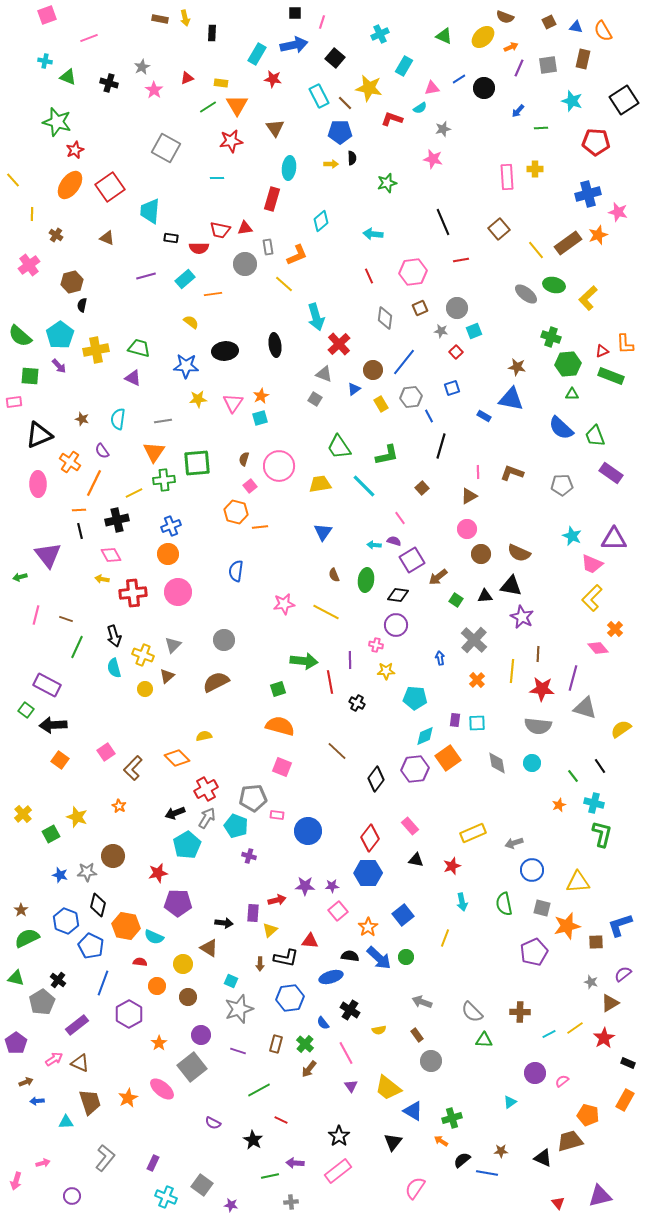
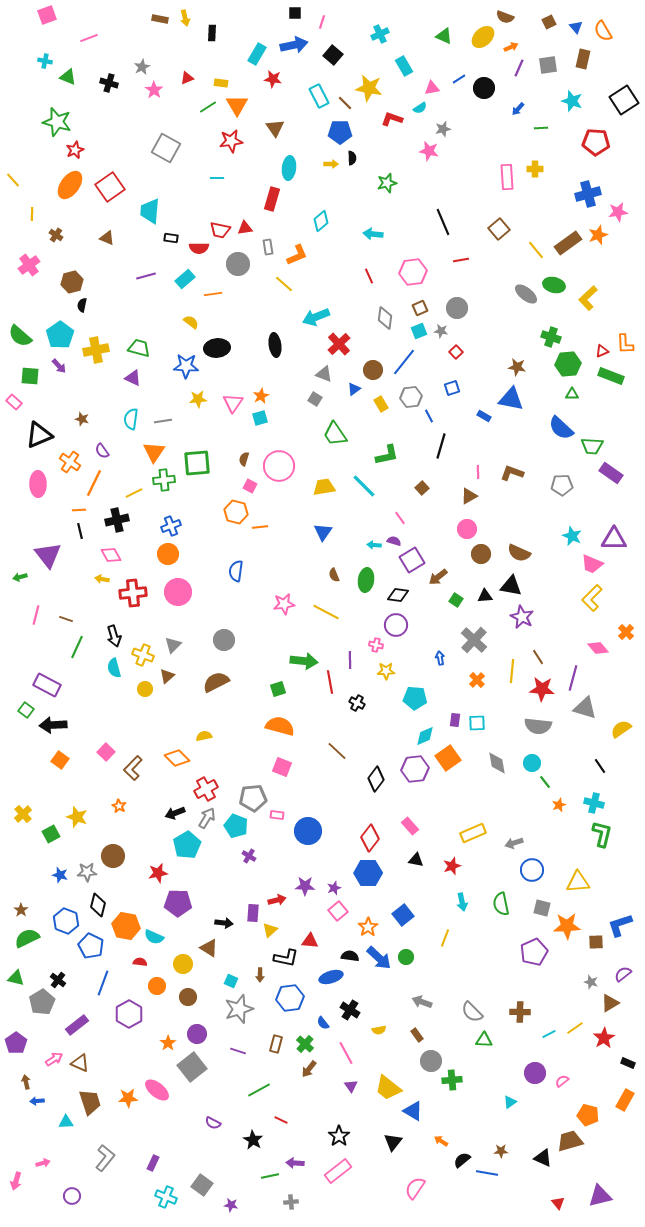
blue triangle at (576, 27): rotated 40 degrees clockwise
black square at (335, 58): moved 2 px left, 3 px up
cyan rectangle at (404, 66): rotated 60 degrees counterclockwise
blue arrow at (518, 111): moved 2 px up
pink star at (433, 159): moved 4 px left, 8 px up
pink star at (618, 212): rotated 24 degrees counterclockwise
gray circle at (245, 264): moved 7 px left
cyan arrow at (316, 317): rotated 84 degrees clockwise
cyan square at (474, 331): moved 55 px left
black ellipse at (225, 351): moved 8 px left, 3 px up
pink rectangle at (14, 402): rotated 49 degrees clockwise
cyan semicircle at (118, 419): moved 13 px right
green trapezoid at (595, 436): moved 3 px left, 10 px down; rotated 65 degrees counterclockwise
green trapezoid at (339, 447): moved 4 px left, 13 px up
yellow trapezoid at (320, 484): moved 4 px right, 3 px down
pink square at (250, 486): rotated 24 degrees counterclockwise
orange cross at (615, 629): moved 11 px right, 3 px down
brown line at (538, 654): moved 3 px down; rotated 35 degrees counterclockwise
pink square at (106, 752): rotated 12 degrees counterclockwise
green line at (573, 776): moved 28 px left, 6 px down
purple cross at (249, 856): rotated 16 degrees clockwise
purple star at (332, 886): moved 2 px right, 2 px down; rotated 16 degrees counterclockwise
green semicircle at (504, 904): moved 3 px left
orange star at (567, 926): rotated 12 degrees clockwise
brown arrow at (260, 964): moved 11 px down
purple circle at (201, 1035): moved 4 px left, 1 px up
orange star at (159, 1043): moved 9 px right
brown arrow at (26, 1082): rotated 80 degrees counterclockwise
pink ellipse at (162, 1089): moved 5 px left, 1 px down
orange star at (128, 1098): rotated 24 degrees clockwise
green cross at (452, 1118): moved 38 px up; rotated 12 degrees clockwise
